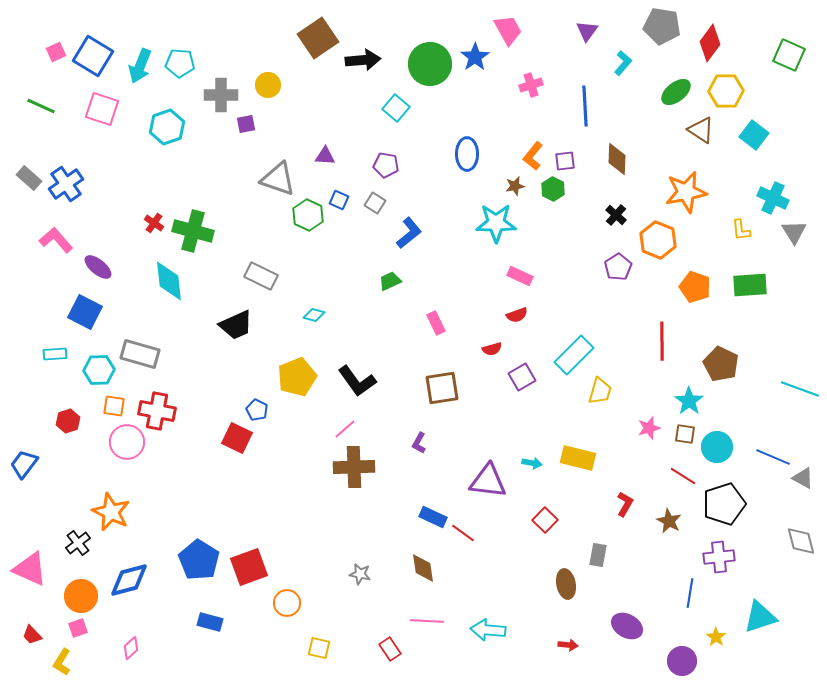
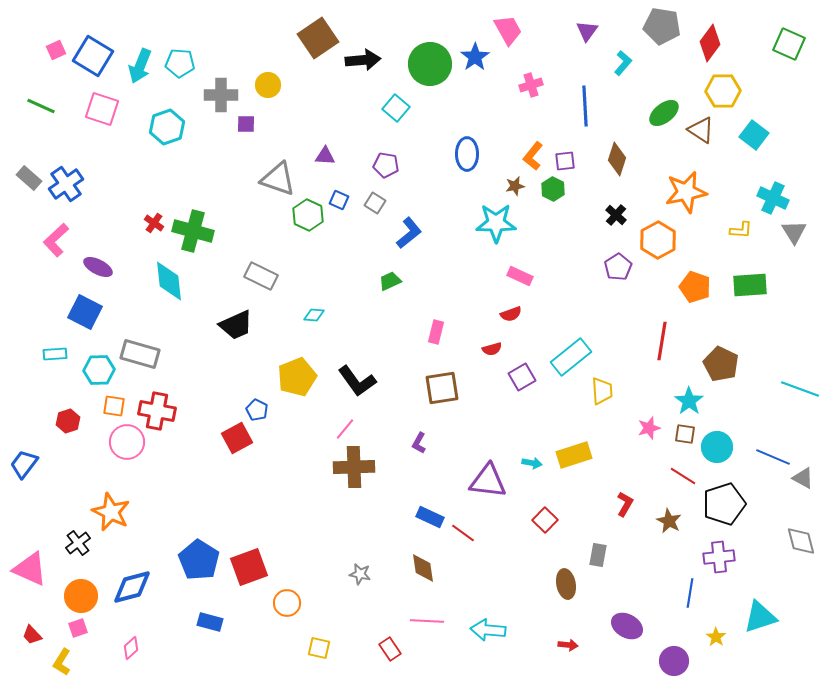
pink square at (56, 52): moved 2 px up
green square at (789, 55): moved 11 px up
yellow hexagon at (726, 91): moved 3 px left
green ellipse at (676, 92): moved 12 px left, 21 px down
purple square at (246, 124): rotated 12 degrees clockwise
brown diamond at (617, 159): rotated 16 degrees clockwise
yellow L-shape at (741, 230): rotated 80 degrees counterclockwise
pink L-shape at (56, 240): rotated 92 degrees counterclockwise
orange hexagon at (658, 240): rotated 9 degrees clockwise
purple ellipse at (98, 267): rotated 12 degrees counterclockwise
cyan diamond at (314, 315): rotated 10 degrees counterclockwise
red semicircle at (517, 315): moved 6 px left, 1 px up
pink rectangle at (436, 323): moved 9 px down; rotated 40 degrees clockwise
red line at (662, 341): rotated 9 degrees clockwise
cyan rectangle at (574, 355): moved 3 px left, 2 px down; rotated 6 degrees clockwise
yellow trapezoid at (600, 391): moved 2 px right; rotated 20 degrees counterclockwise
pink line at (345, 429): rotated 10 degrees counterclockwise
red square at (237, 438): rotated 36 degrees clockwise
yellow rectangle at (578, 458): moved 4 px left, 3 px up; rotated 32 degrees counterclockwise
blue rectangle at (433, 517): moved 3 px left
blue diamond at (129, 580): moved 3 px right, 7 px down
purple circle at (682, 661): moved 8 px left
